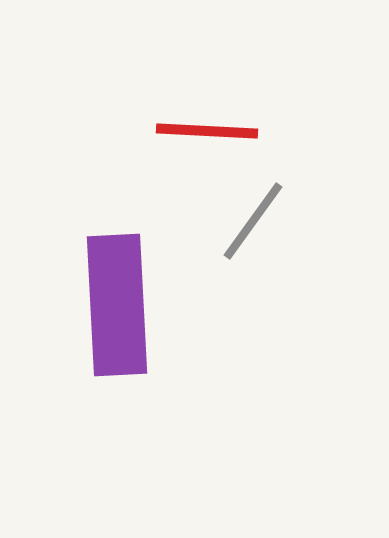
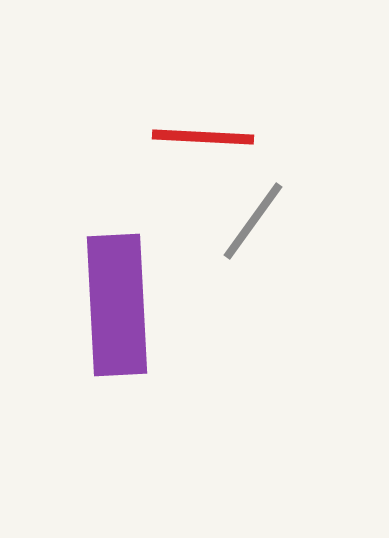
red line: moved 4 px left, 6 px down
